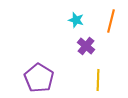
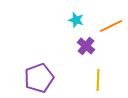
orange line: moved 5 px down; rotated 50 degrees clockwise
purple pentagon: rotated 20 degrees clockwise
